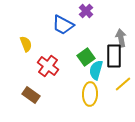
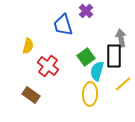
blue trapezoid: rotated 45 degrees clockwise
yellow semicircle: moved 2 px right, 2 px down; rotated 35 degrees clockwise
cyan semicircle: moved 1 px right, 1 px down
